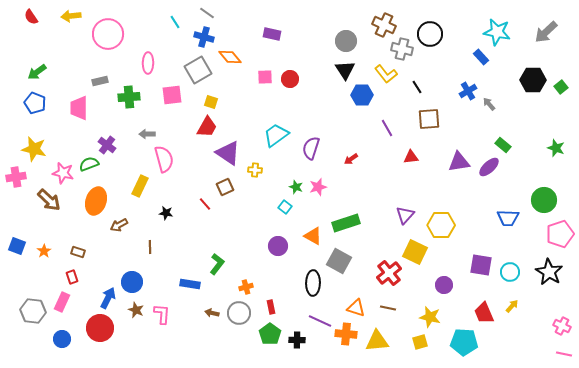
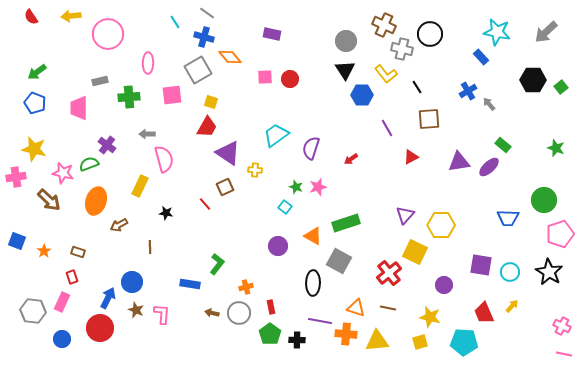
red triangle at (411, 157): rotated 21 degrees counterclockwise
blue square at (17, 246): moved 5 px up
purple line at (320, 321): rotated 15 degrees counterclockwise
